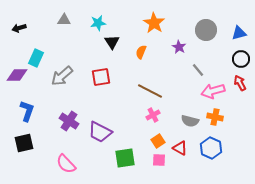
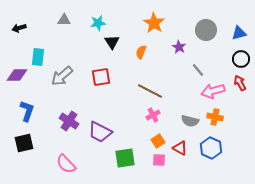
cyan rectangle: moved 2 px right, 1 px up; rotated 18 degrees counterclockwise
